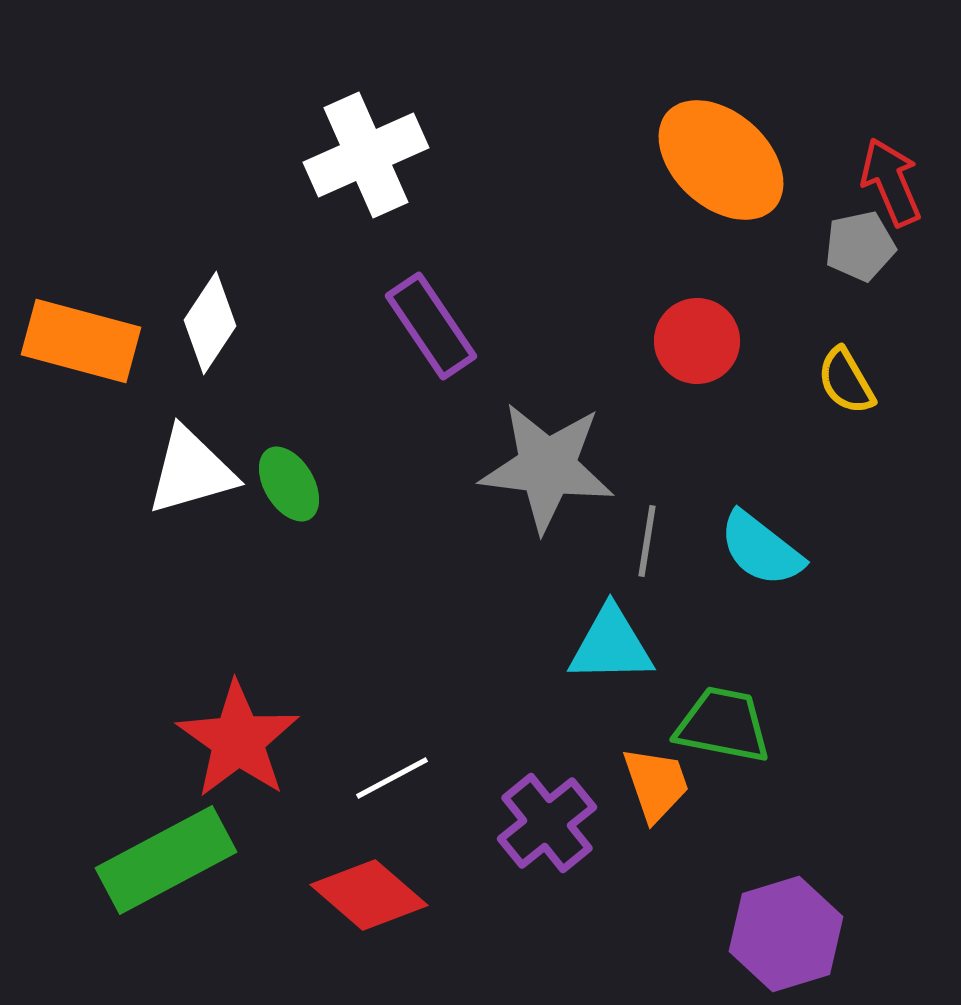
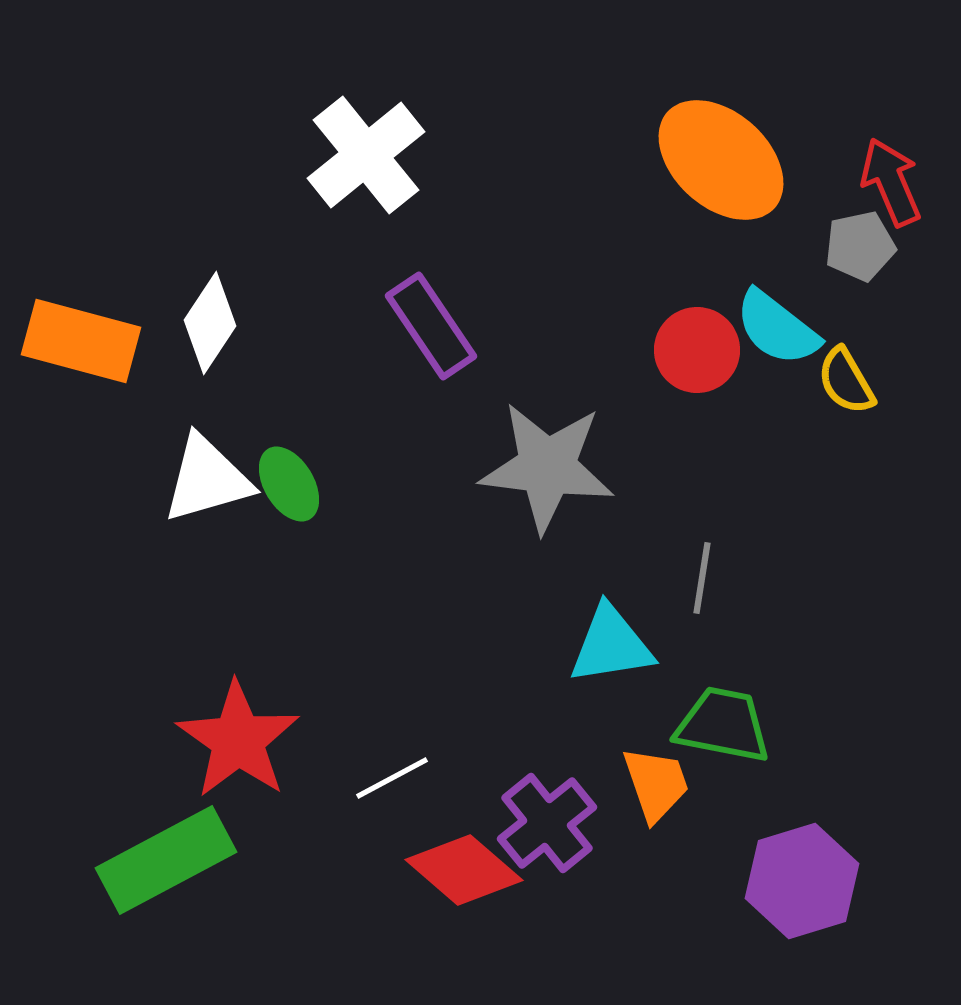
white cross: rotated 15 degrees counterclockwise
red circle: moved 9 px down
white triangle: moved 16 px right, 8 px down
gray line: moved 55 px right, 37 px down
cyan semicircle: moved 16 px right, 221 px up
cyan triangle: rotated 8 degrees counterclockwise
red diamond: moved 95 px right, 25 px up
purple hexagon: moved 16 px right, 53 px up
